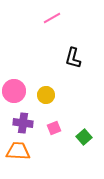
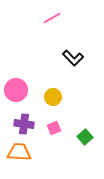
black L-shape: rotated 60 degrees counterclockwise
pink circle: moved 2 px right, 1 px up
yellow circle: moved 7 px right, 2 px down
purple cross: moved 1 px right, 1 px down
green square: moved 1 px right
orange trapezoid: moved 1 px right, 1 px down
